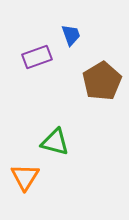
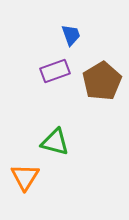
purple rectangle: moved 18 px right, 14 px down
